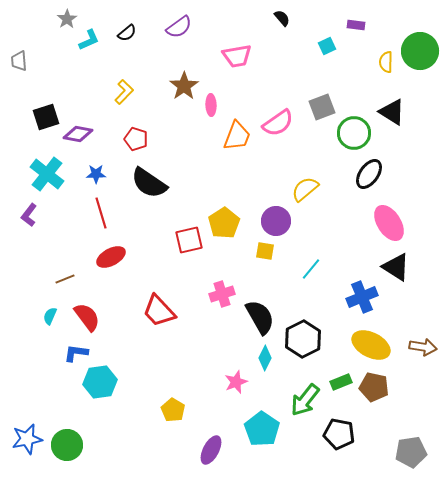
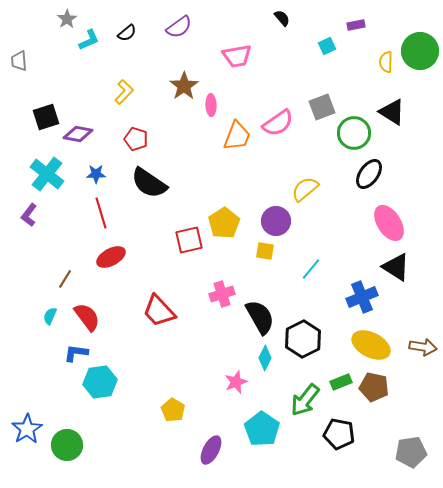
purple rectangle at (356, 25): rotated 18 degrees counterclockwise
brown line at (65, 279): rotated 36 degrees counterclockwise
blue star at (27, 439): moved 10 px up; rotated 20 degrees counterclockwise
